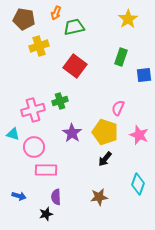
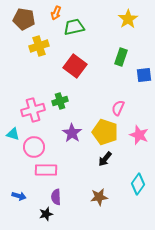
cyan diamond: rotated 15 degrees clockwise
